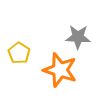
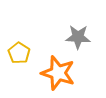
orange star: moved 2 px left, 3 px down
